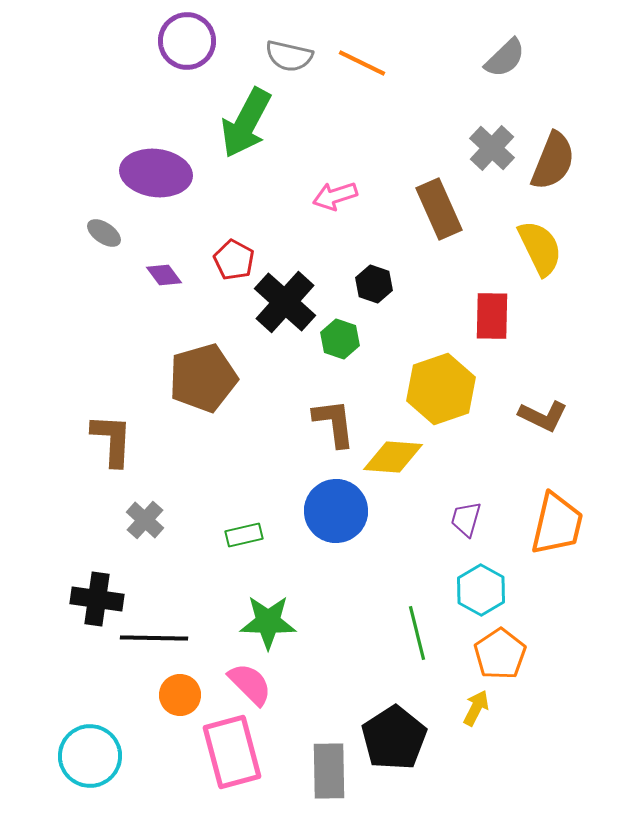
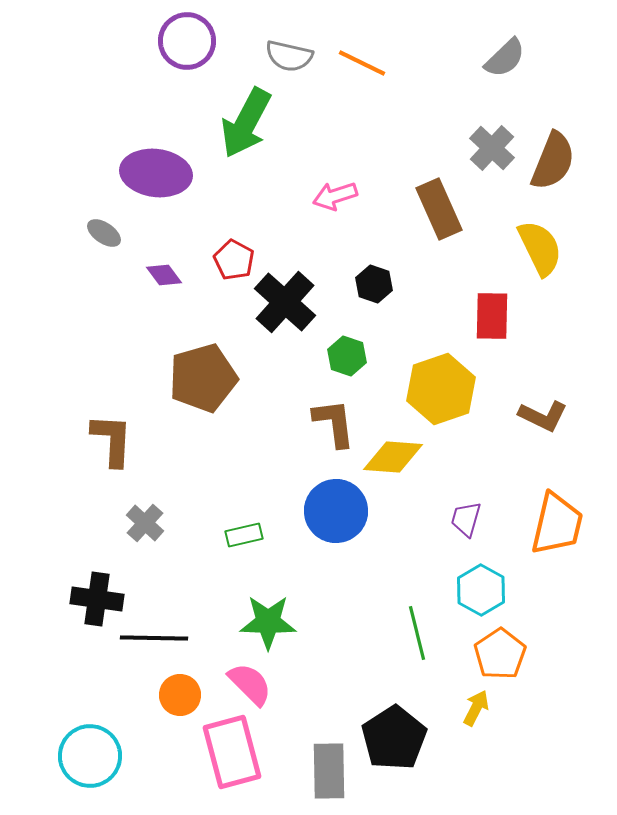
green hexagon at (340, 339): moved 7 px right, 17 px down
gray cross at (145, 520): moved 3 px down
